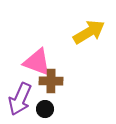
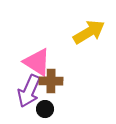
pink triangle: rotated 12 degrees clockwise
purple arrow: moved 9 px right, 8 px up
